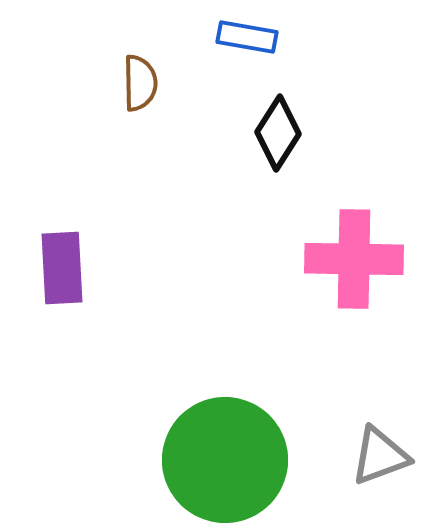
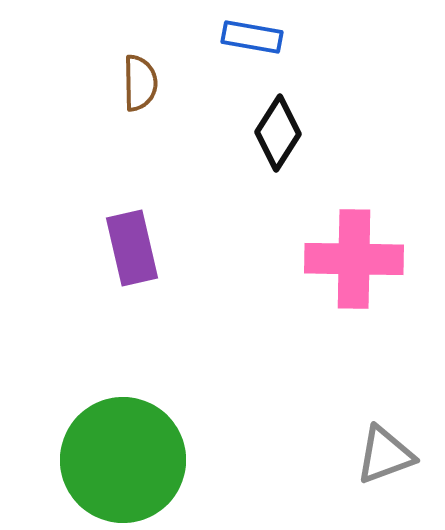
blue rectangle: moved 5 px right
purple rectangle: moved 70 px right, 20 px up; rotated 10 degrees counterclockwise
gray triangle: moved 5 px right, 1 px up
green circle: moved 102 px left
